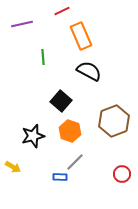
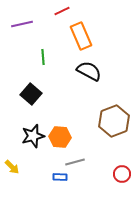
black square: moved 30 px left, 7 px up
orange hexagon: moved 10 px left, 6 px down; rotated 15 degrees counterclockwise
gray line: rotated 30 degrees clockwise
yellow arrow: moved 1 px left; rotated 14 degrees clockwise
